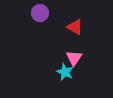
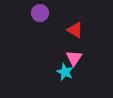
red triangle: moved 3 px down
